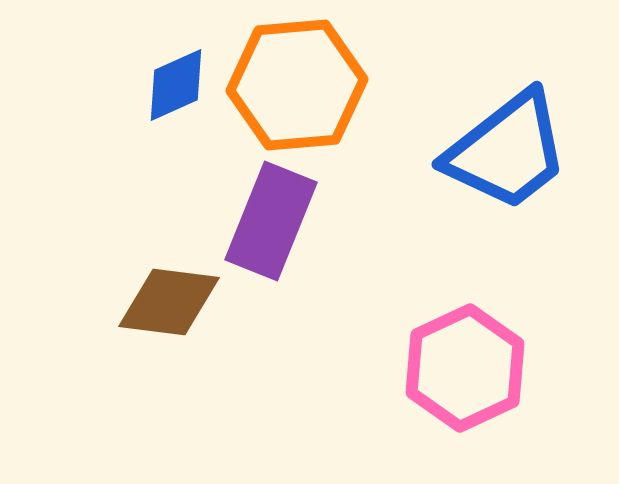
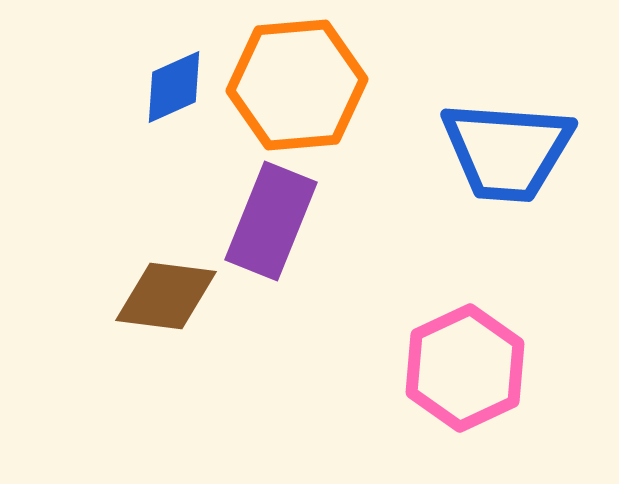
blue diamond: moved 2 px left, 2 px down
blue trapezoid: rotated 42 degrees clockwise
brown diamond: moved 3 px left, 6 px up
